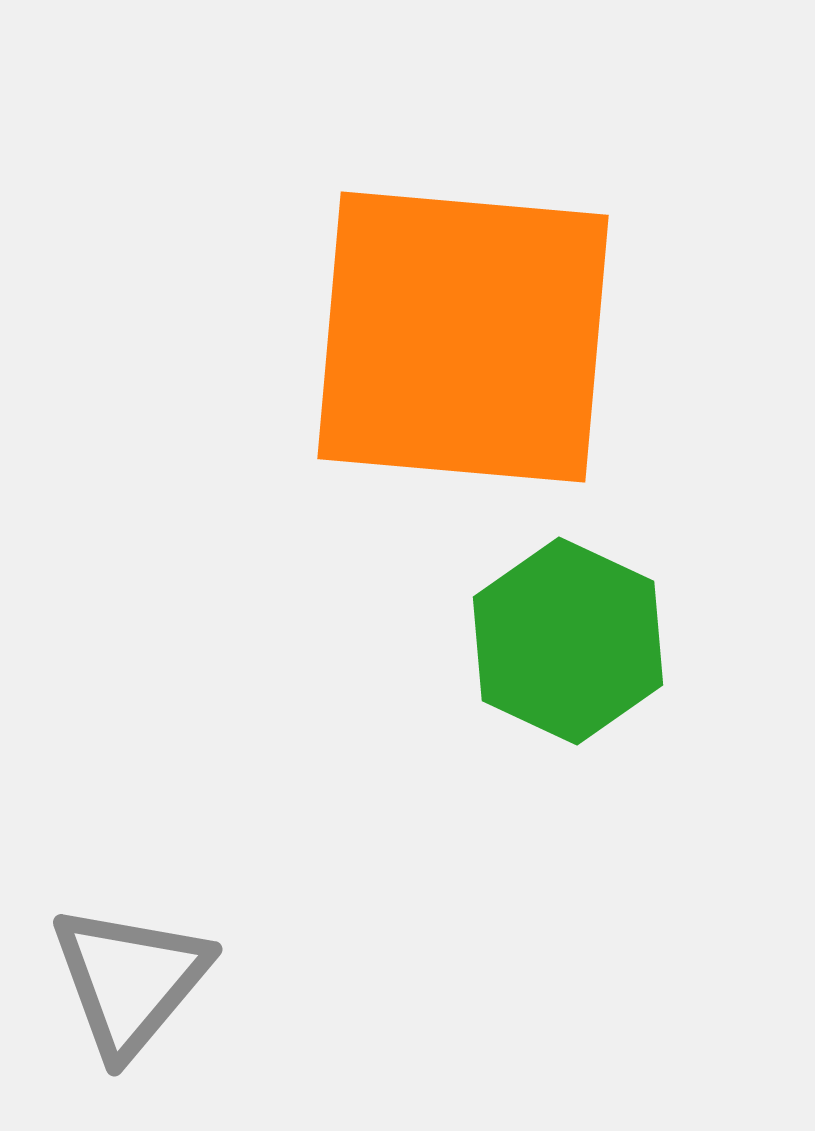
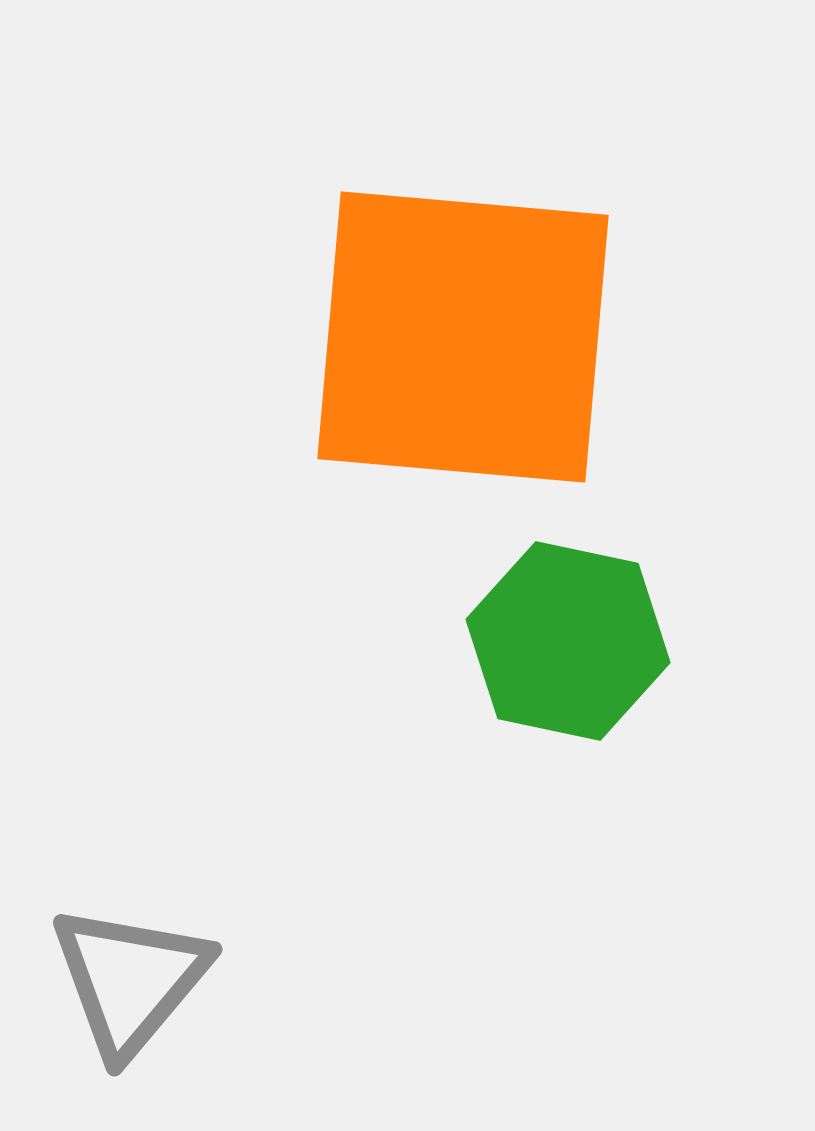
green hexagon: rotated 13 degrees counterclockwise
